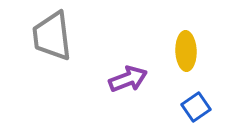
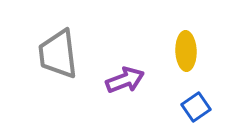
gray trapezoid: moved 6 px right, 18 px down
purple arrow: moved 3 px left, 1 px down
